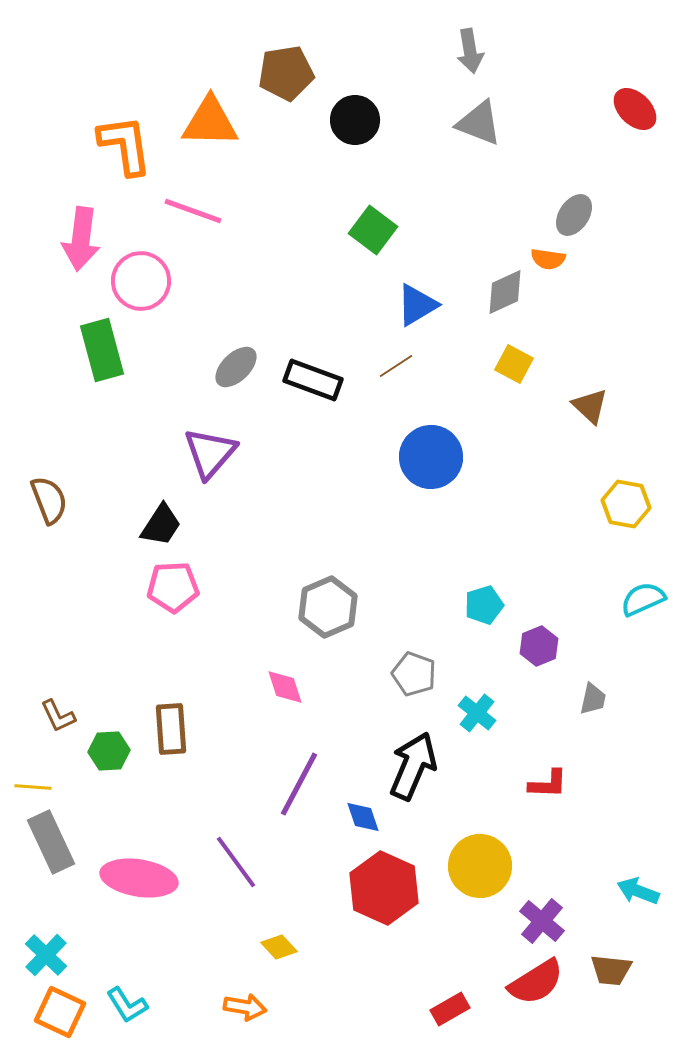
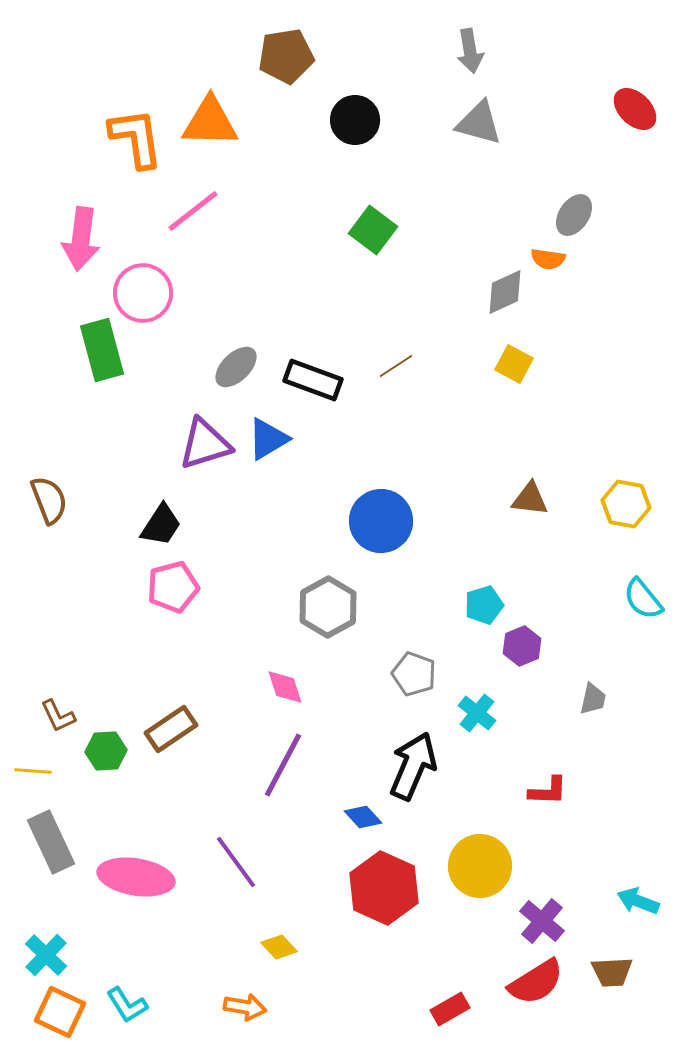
brown pentagon at (286, 73): moved 17 px up
gray triangle at (479, 123): rotated 6 degrees counterclockwise
orange L-shape at (125, 145): moved 11 px right, 7 px up
pink line at (193, 211): rotated 58 degrees counterclockwise
pink circle at (141, 281): moved 2 px right, 12 px down
blue triangle at (417, 305): moved 149 px left, 134 px down
brown triangle at (590, 406): moved 60 px left, 93 px down; rotated 36 degrees counterclockwise
purple triangle at (210, 453): moved 5 px left, 9 px up; rotated 32 degrees clockwise
blue circle at (431, 457): moved 50 px left, 64 px down
pink pentagon at (173, 587): rotated 12 degrees counterclockwise
cyan semicircle at (643, 599): rotated 105 degrees counterclockwise
gray hexagon at (328, 607): rotated 6 degrees counterclockwise
purple hexagon at (539, 646): moved 17 px left
brown rectangle at (171, 729): rotated 60 degrees clockwise
green hexagon at (109, 751): moved 3 px left
purple line at (299, 784): moved 16 px left, 19 px up
red L-shape at (548, 784): moved 7 px down
yellow line at (33, 787): moved 16 px up
blue diamond at (363, 817): rotated 24 degrees counterclockwise
pink ellipse at (139, 878): moved 3 px left, 1 px up
cyan arrow at (638, 891): moved 10 px down
brown trapezoid at (611, 970): moved 1 px right, 2 px down; rotated 9 degrees counterclockwise
